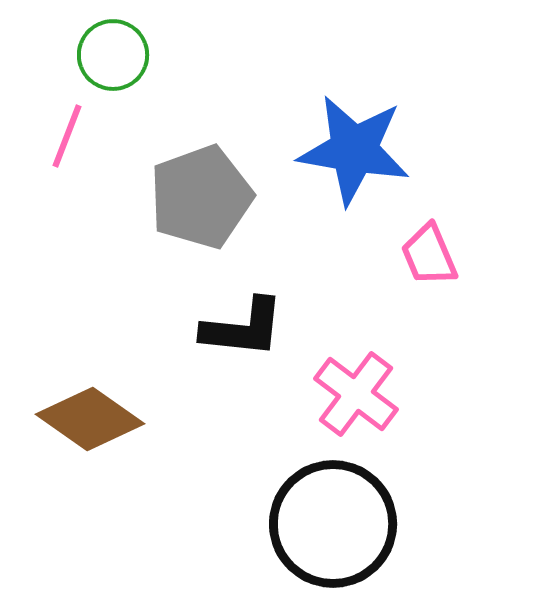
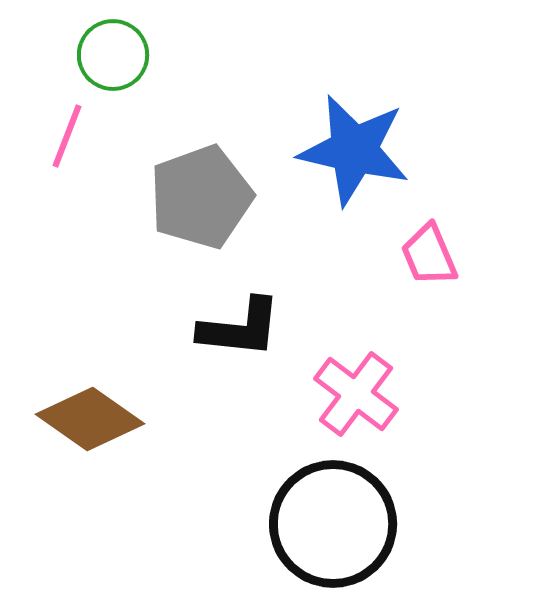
blue star: rotated 3 degrees clockwise
black L-shape: moved 3 px left
